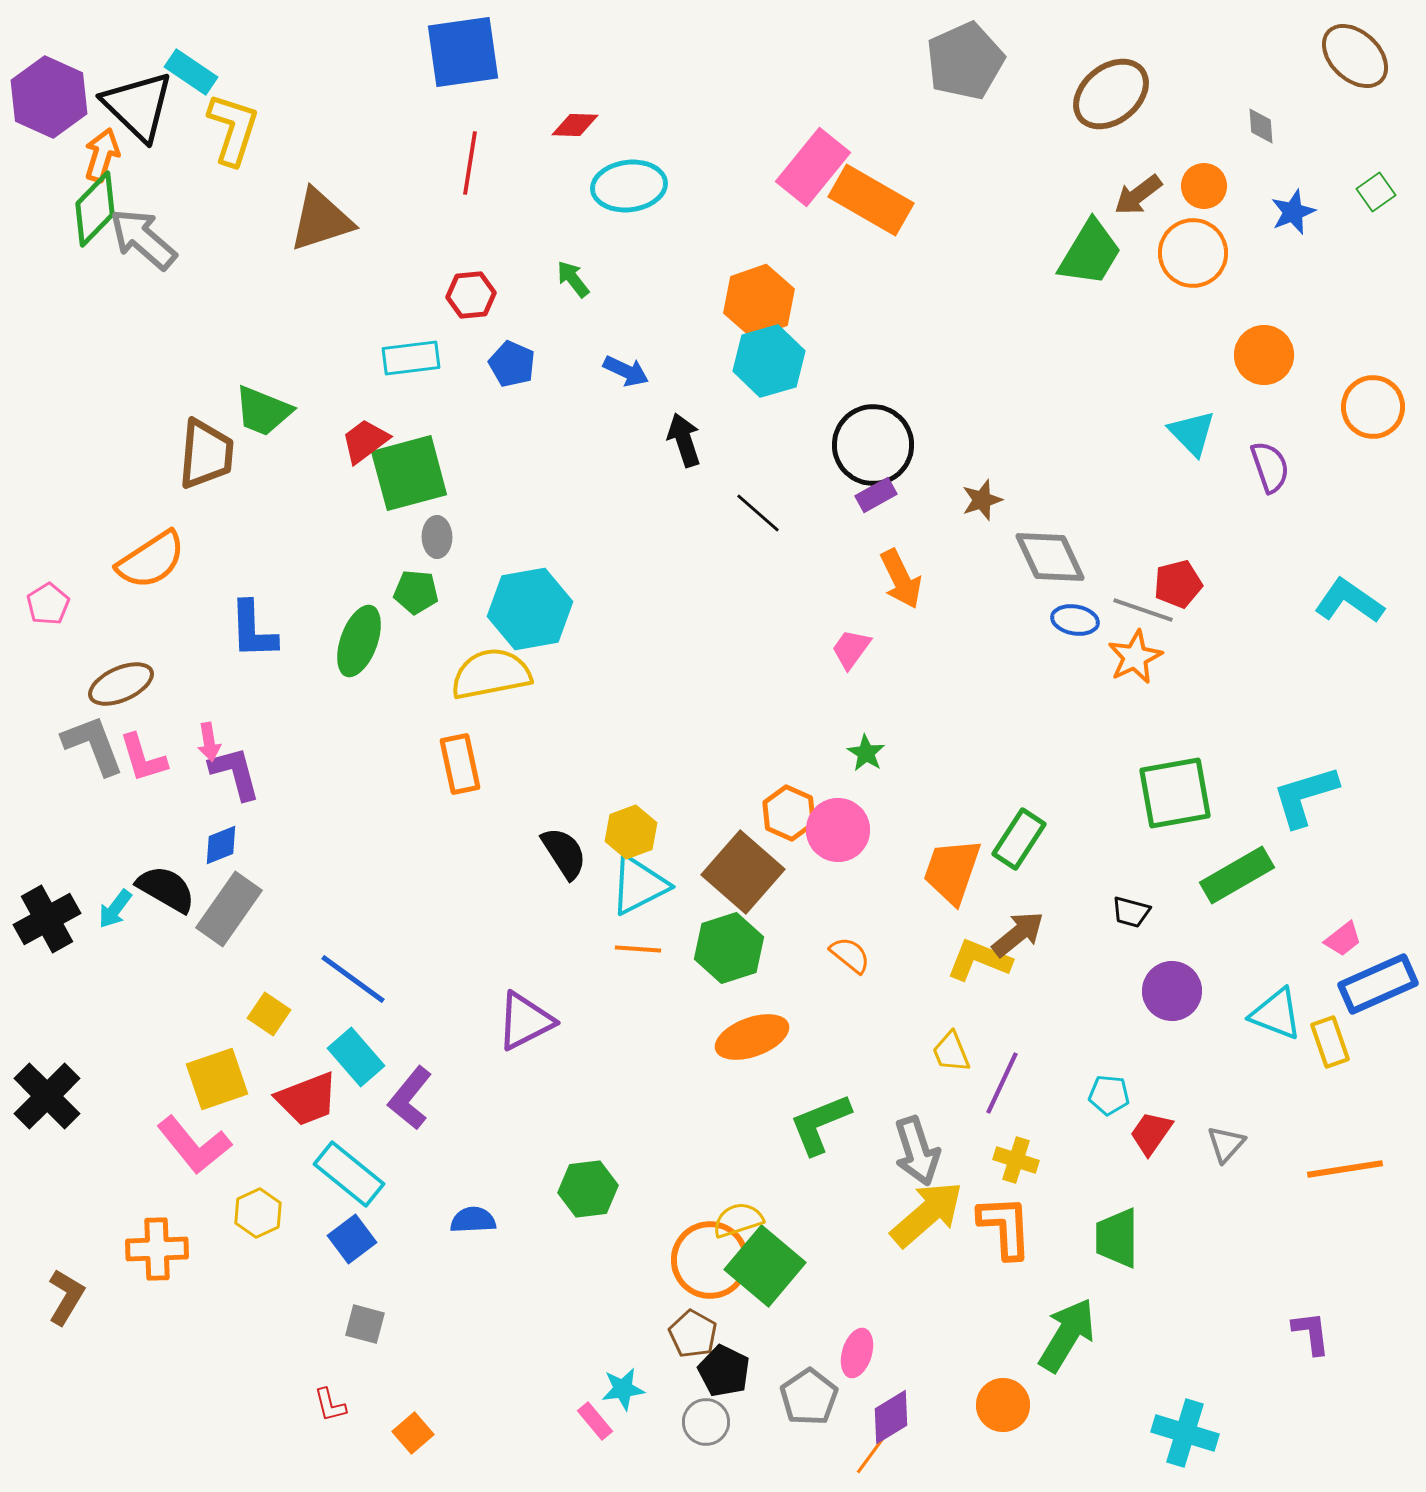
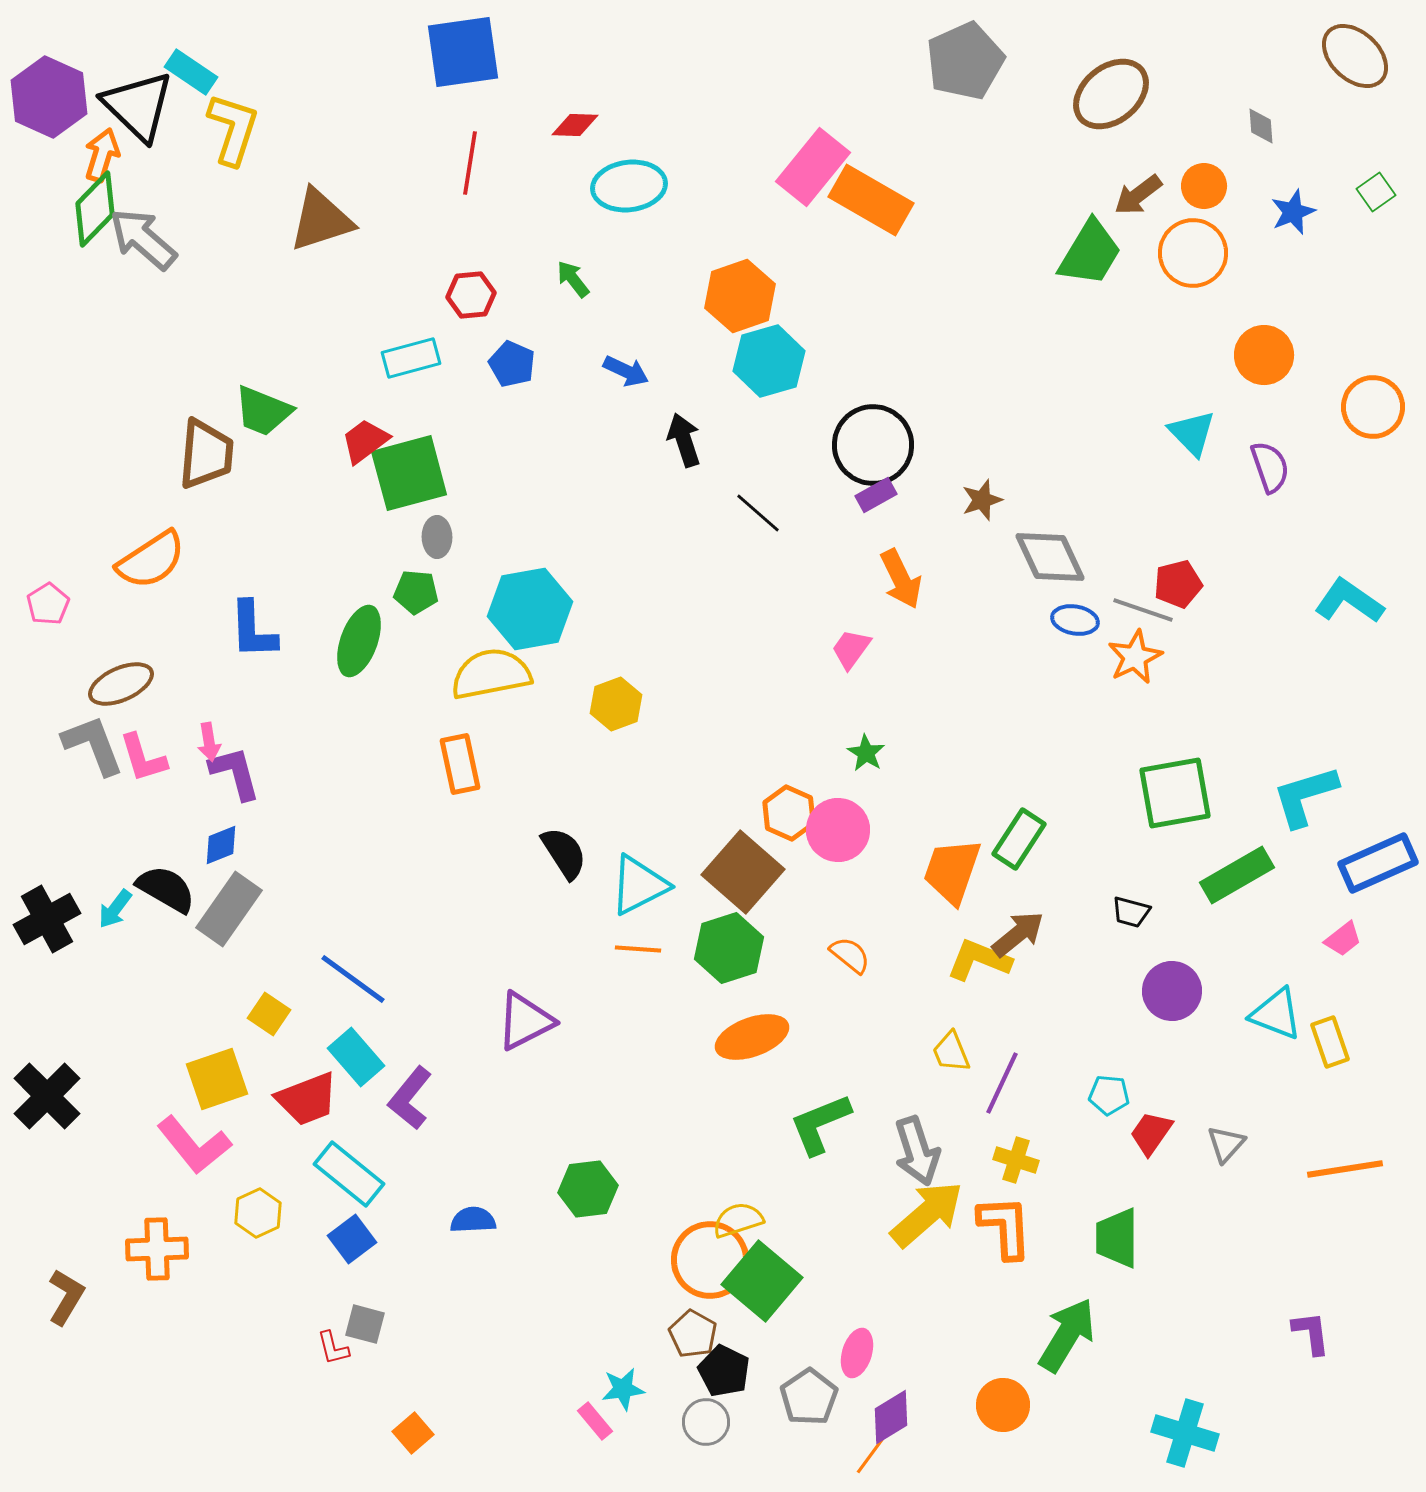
orange hexagon at (759, 301): moved 19 px left, 5 px up
cyan rectangle at (411, 358): rotated 8 degrees counterclockwise
yellow hexagon at (631, 832): moved 15 px left, 128 px up
blue rectangle at (1378, 984): moved 121 px up
green square at (765, 1266): moved 3 px left, 15 px down
red L-shape at (330, 1405): moved 3 px right, 57 px up
